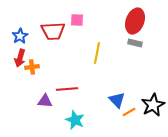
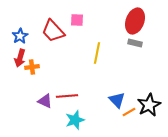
red trapezoid: rotated 50 degrees clockwise
red line: moved 7 px down
purple triangle: rotated 21 degrees clockwise
black star: moved 4 px left
cyan star: rotated 30 degrees clockwise
